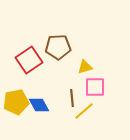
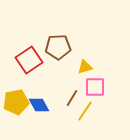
brown line: rotated 36 degrees clockwise
yellow line: moved 1 px right; rotated 15 degrees counterclockwise
